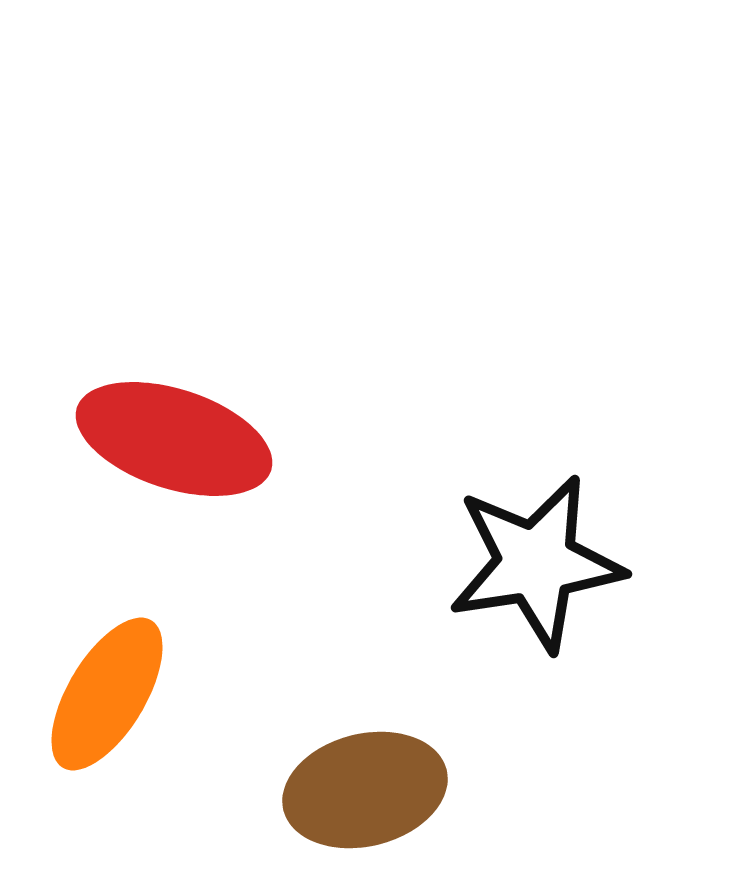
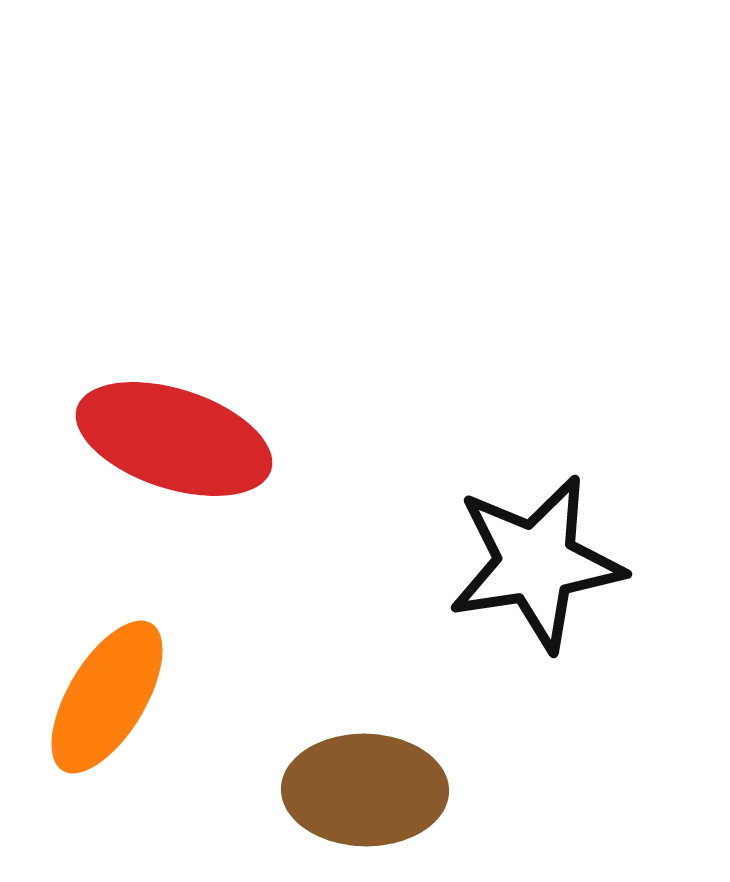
orange ellipse: moved 3 px down
brown ellipse: rotated 15 degrees clockwise
